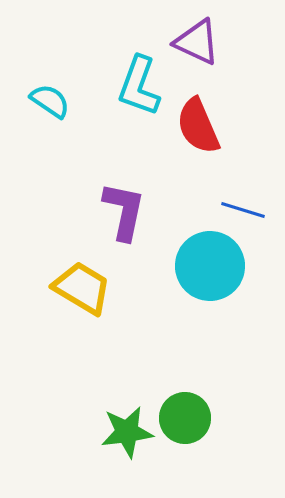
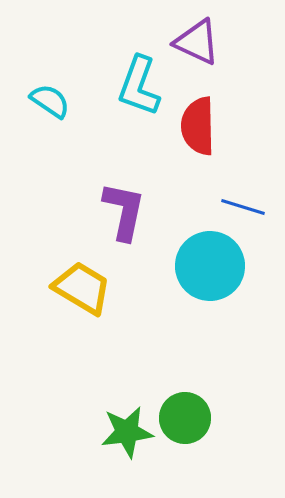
red semicircle: rotated 22 degrees clockwise
blue line: moved 3 px up
